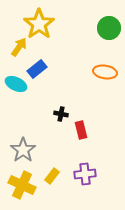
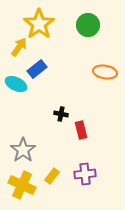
green circle: moved 21 px left, 3 px up
